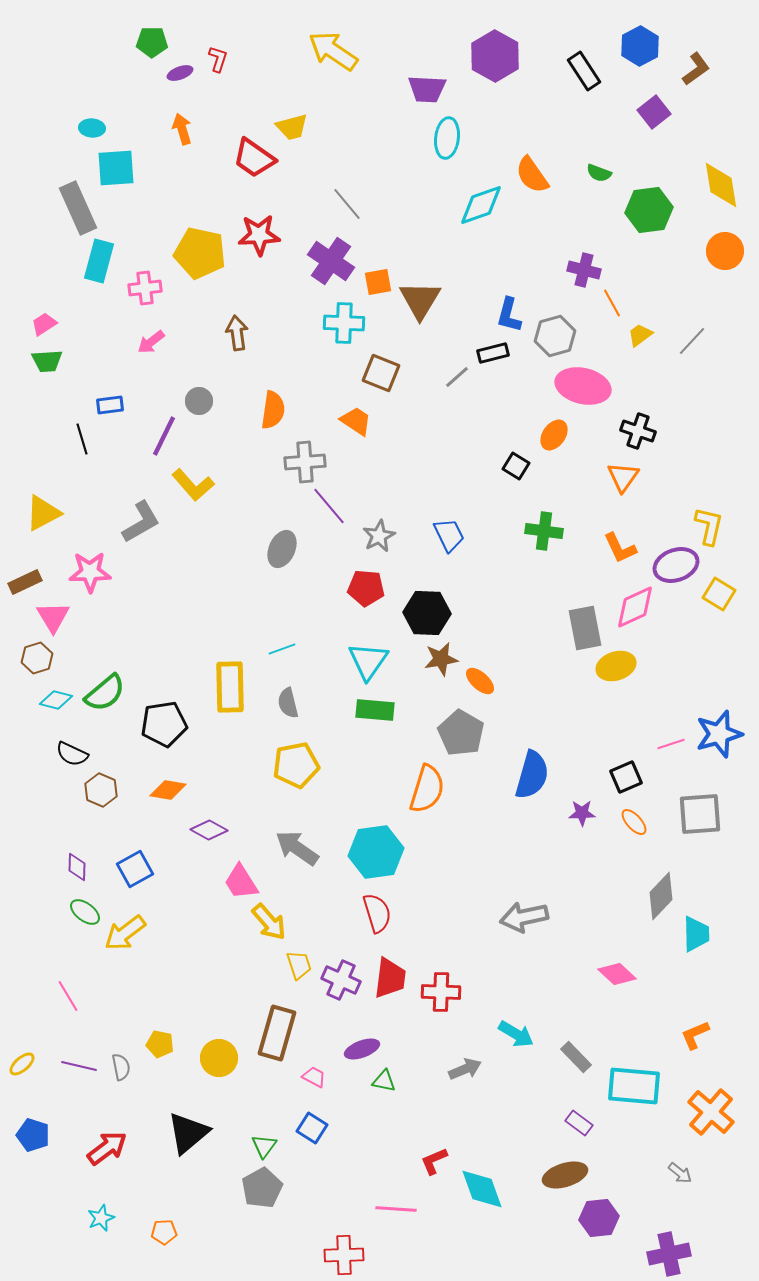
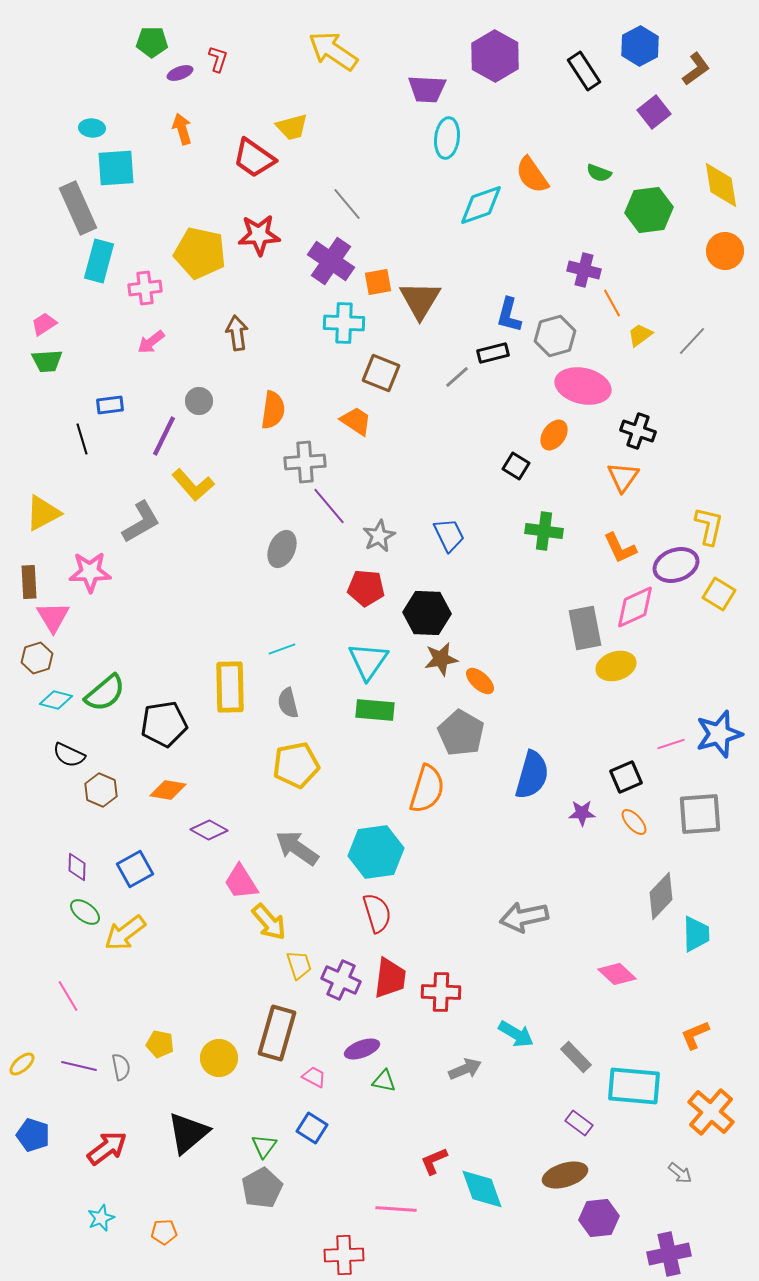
brown rectangle at (25, 582): moved 4 px right; rotated 68 degrees counterclockwise
black semicircle at (72, 754): moved 3 px left, 1 px down
